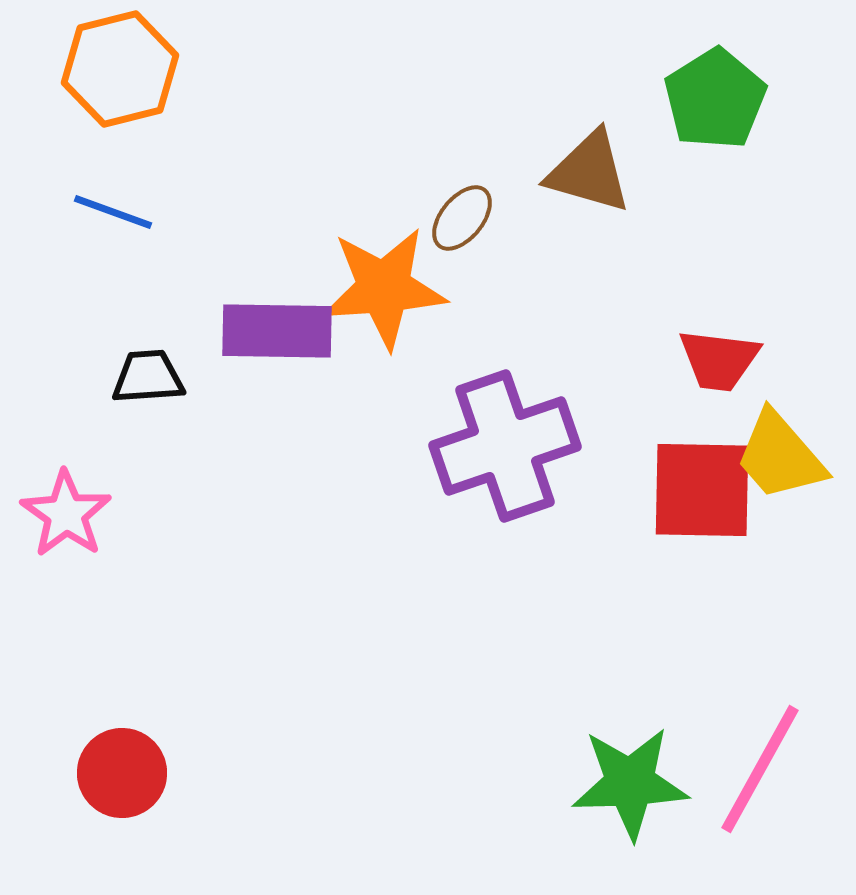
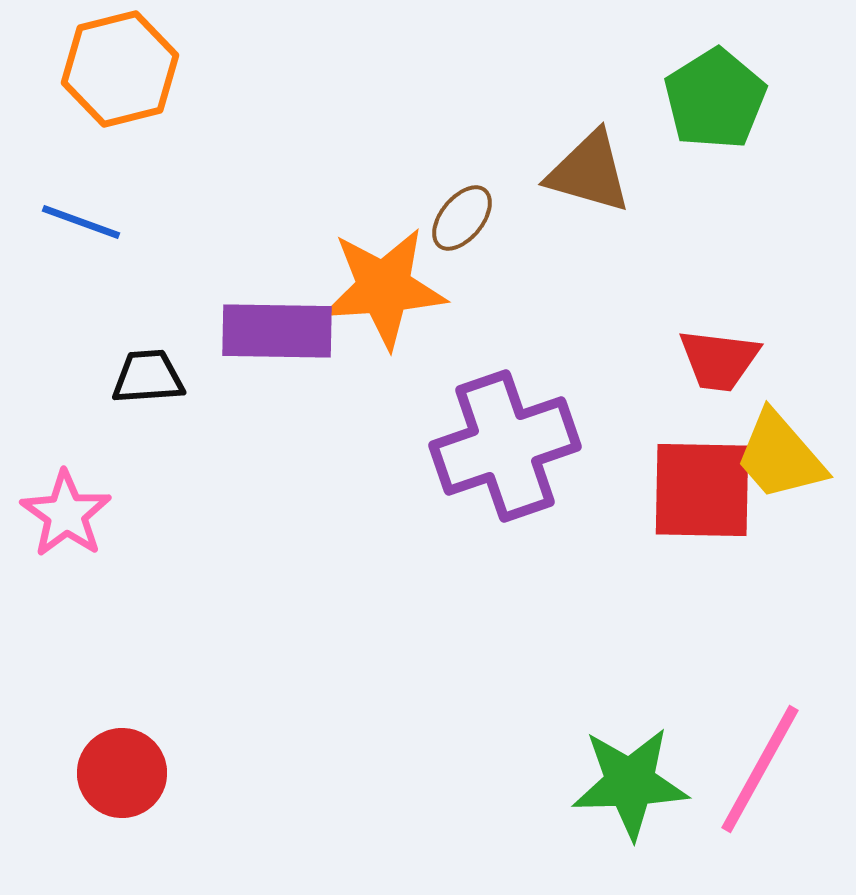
blue line: moved 32 px left, 10 px down
